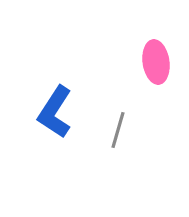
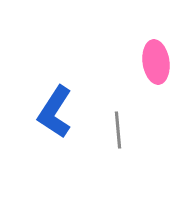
gray line: rotated 21 degrees counterclockwise
